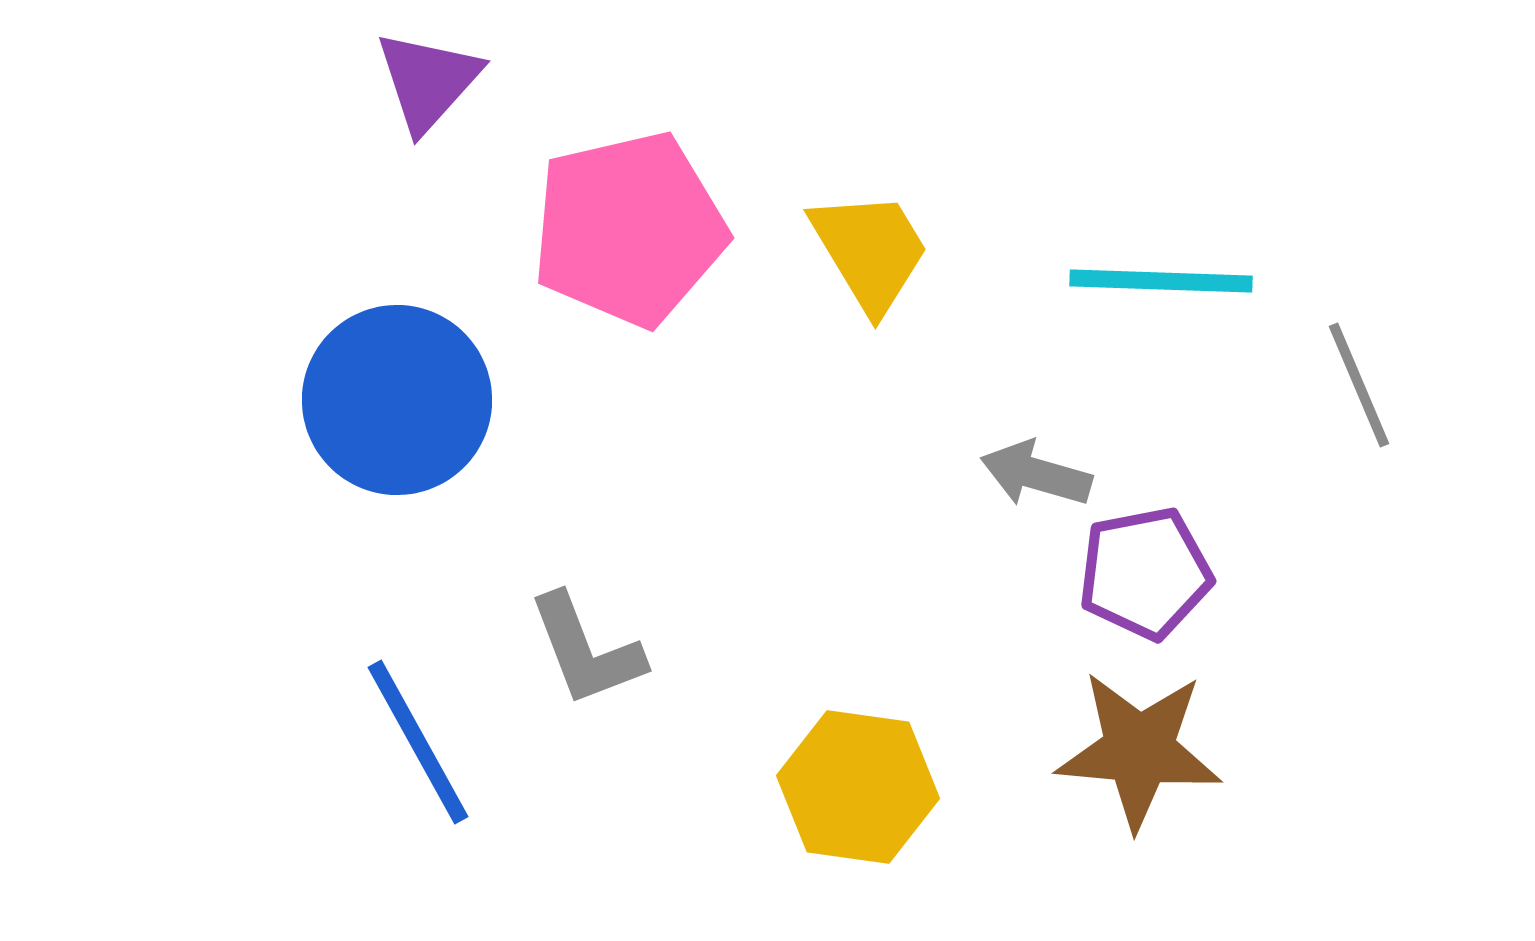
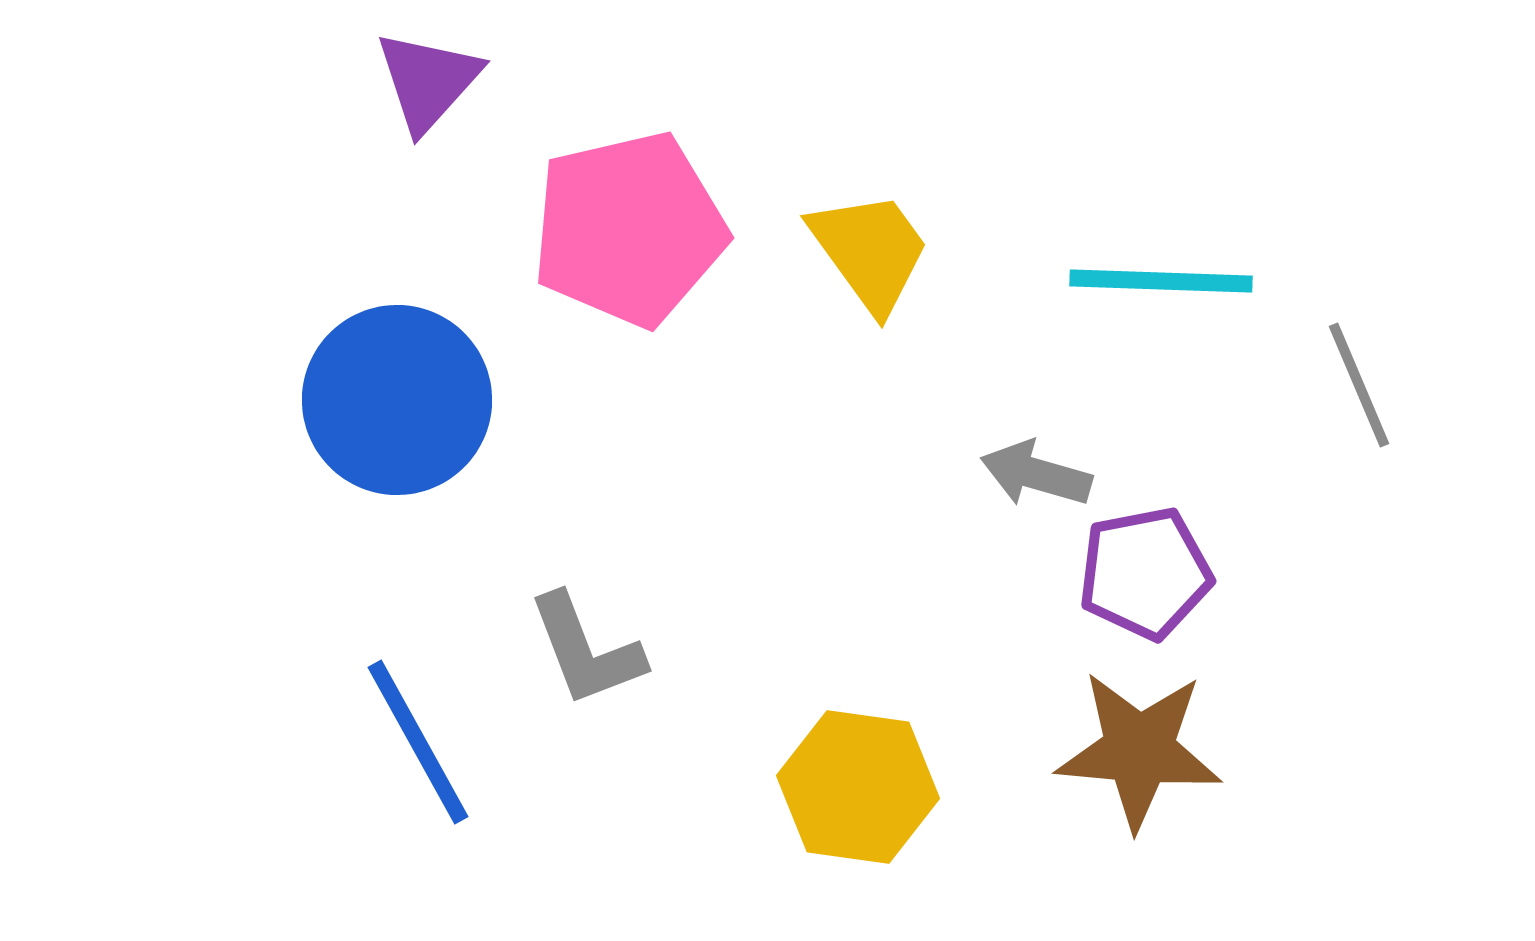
yellow trapezoid: rotated 5 degrees counterclockwise
